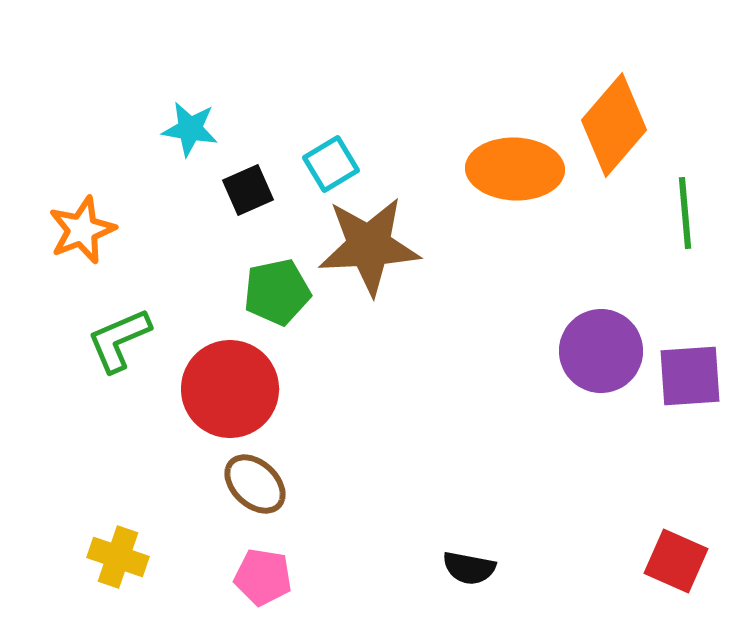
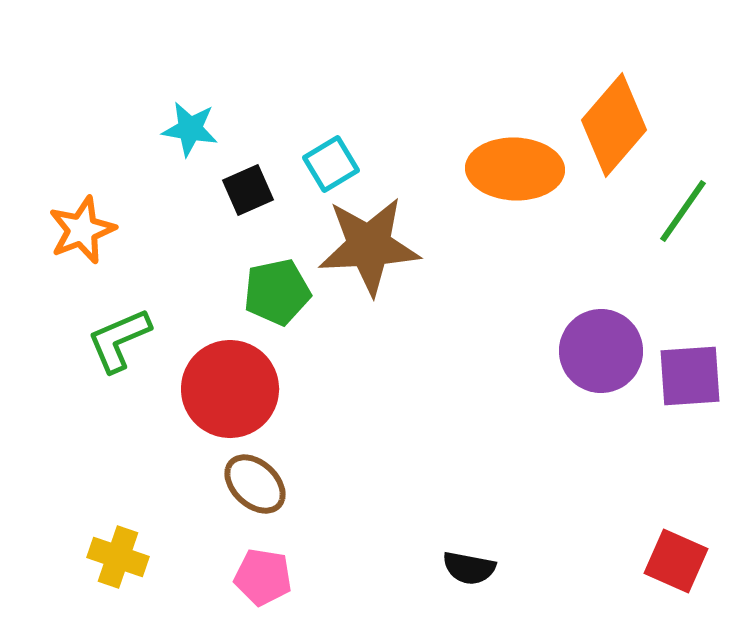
green line: moved 2 px left, 2 px up; rotated 40 degrees clockwise
